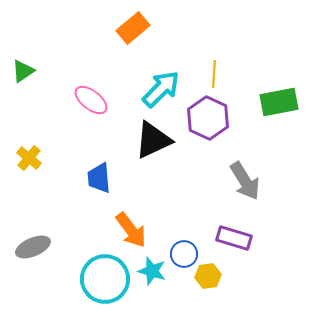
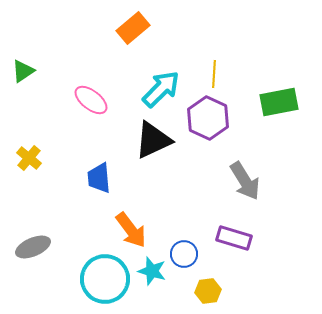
yellow hexagon: moved 15 px down
